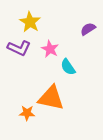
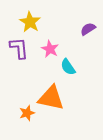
purple L-shape: rotated 120 degrees counterclockwise
orange star: rotated 21 degrees counterclockwise
